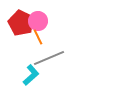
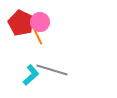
pink circle: moved 2 px right, 1 px down
gray line: moved 3 px right, 12 px down; rotated 40 degrees clockwise
